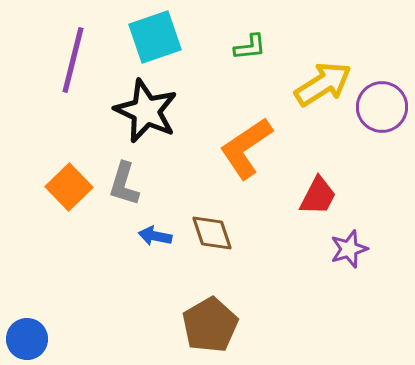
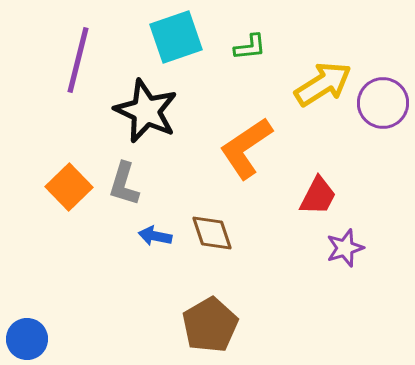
cyan square: moved 21 px right
purple line: moved 5 px right
purple circle: moved 1 px right, 4 px up
purple star: moved 4 px left, 1 px up
